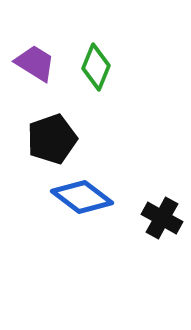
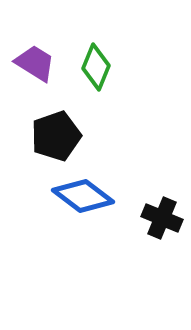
black pentagon: moved 4 px right, 3 px up
blue diamond: moved 1 px right, 1 px up
black cross: rotated 6 degrees counterclockwise
